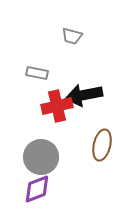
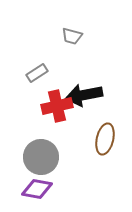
gray rectangle: rotated 45 degrees counterclockwise
brown ellipse: moved 3 px right, 6 px up
purple diamond: rotated 32 degrees clockwise
